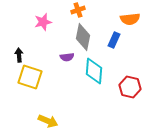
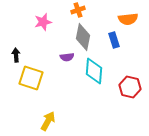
orange semicircle: moved 2 px left
blue rectangle: rotated 42 degrees counterclockwise
black arrow: moved 3 px left
yellow square: moved 1 px right, 1 px down
yellow arrow: rotated 84 degrees counterclockwise
